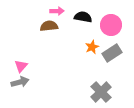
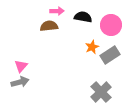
gray rectangle: moved 2 px left, 2 px down
